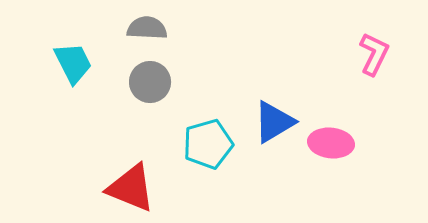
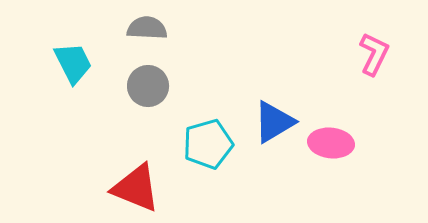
gray circle: moved 2 px left, 4 px down
red triangle: moved 5 px right
